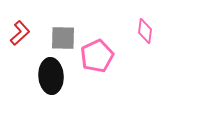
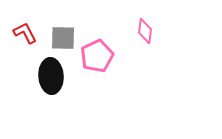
red L-shape: moved 5 px right; rotated 75 degrees counterclockwise
